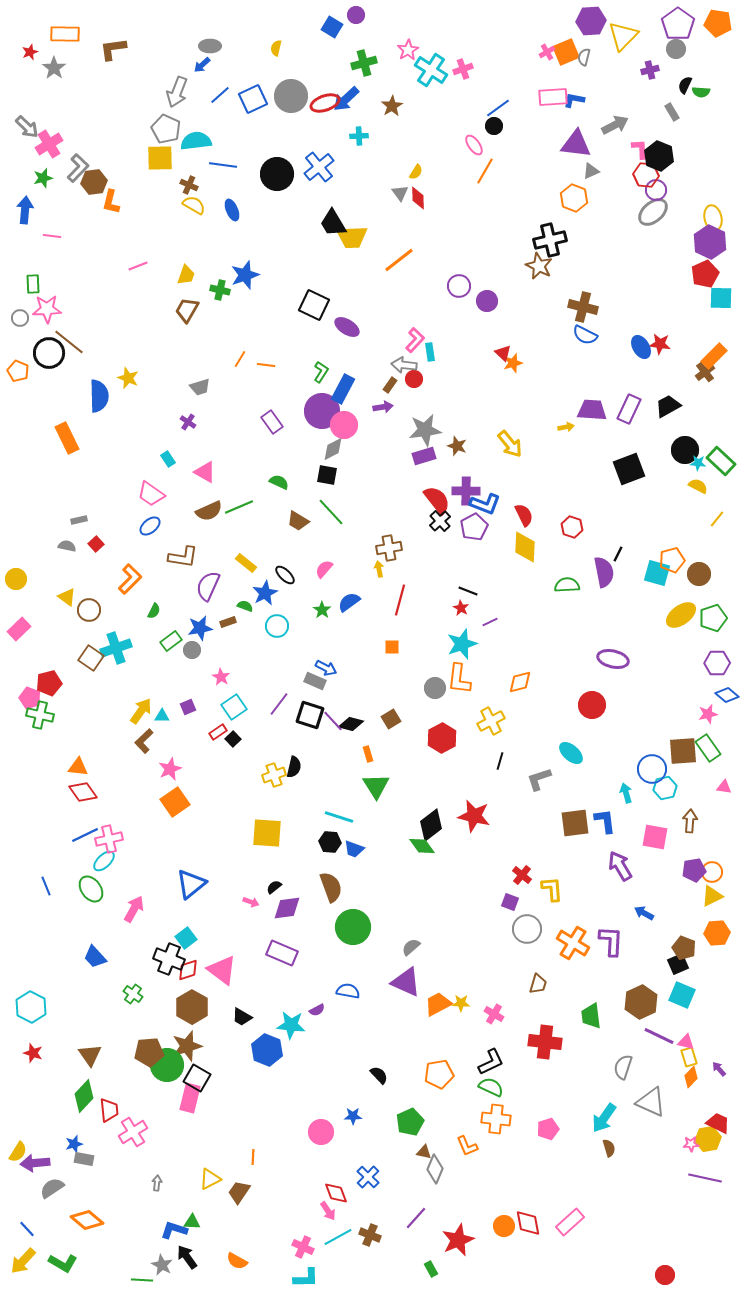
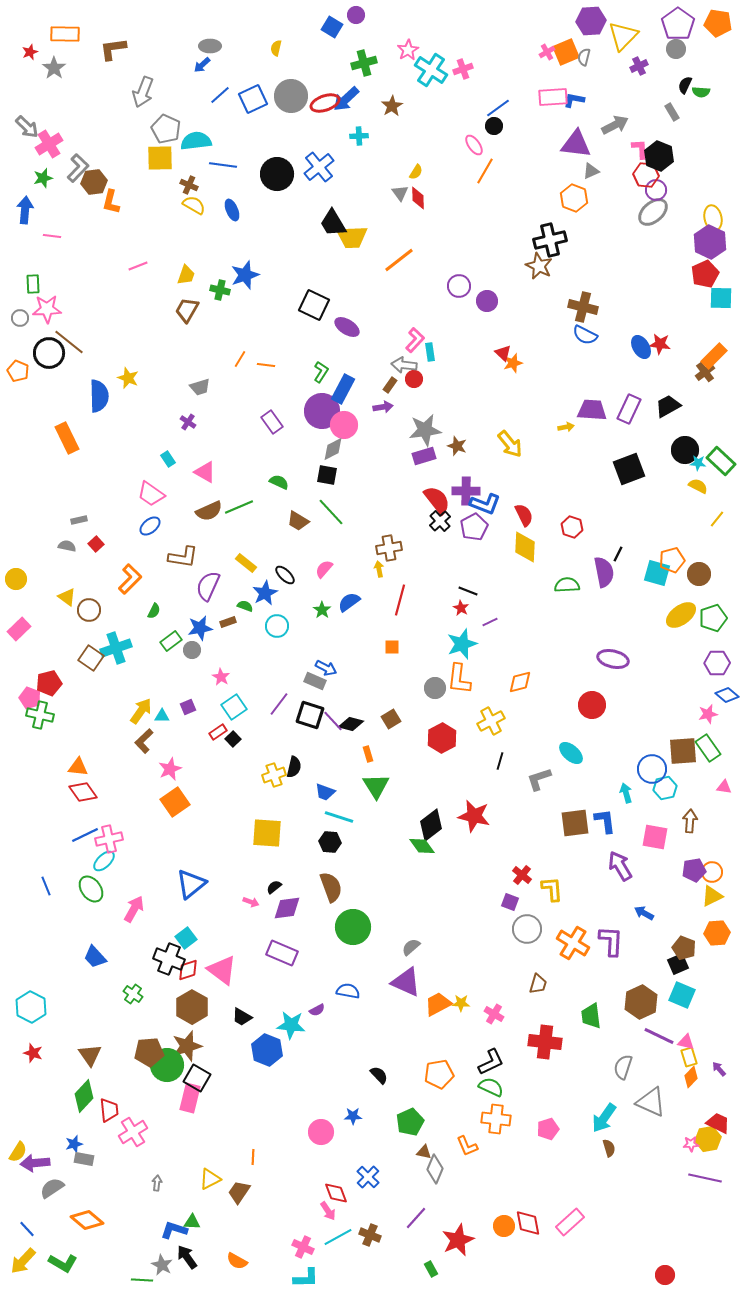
purple cross at (650, 70): moved 11 px left, 4 px up; rotated 12 degrees counterclockwise
gray arrow at (177, 92): moved 34 px left
blue trapezoid at (354, 849): moved 29 px left, 57 px up
